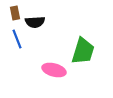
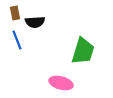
blue line: moved 1 px down
pink ellipse: moved 7 px right, 13 px down
